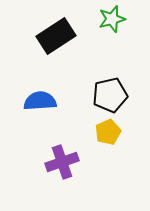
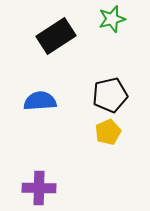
purple cross: moved 23 px left, 26 px down; rotated 20 degrees clockwise
